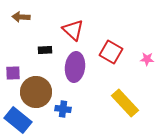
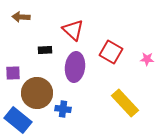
brown circle: moved 1 px right, 1 px down
